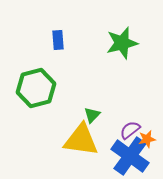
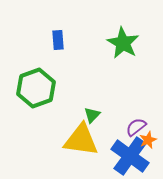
green star: moved 1 px right; rotated 28 degrees counterclockwise
green hexagon: rotated 6 degrees counterclockwise
purple semicircle: moved 6 px right, 3 px up
orange star: moved 1 px right, 1 px down; rotated 12 degrees counterclockwise
